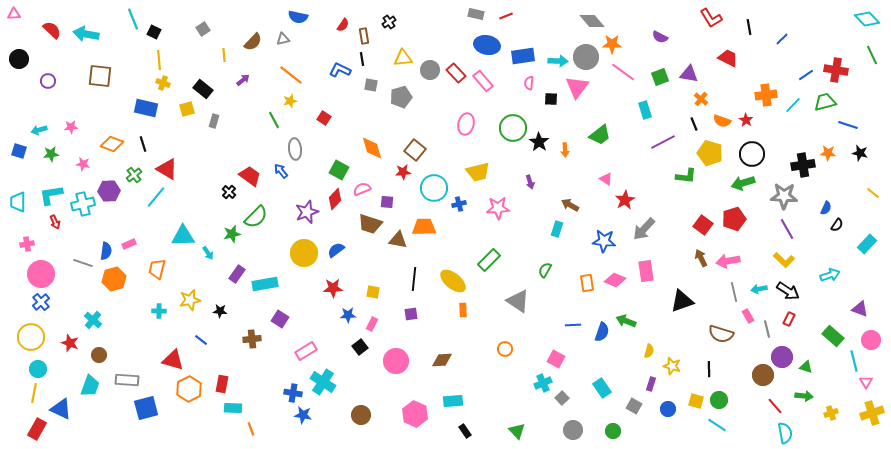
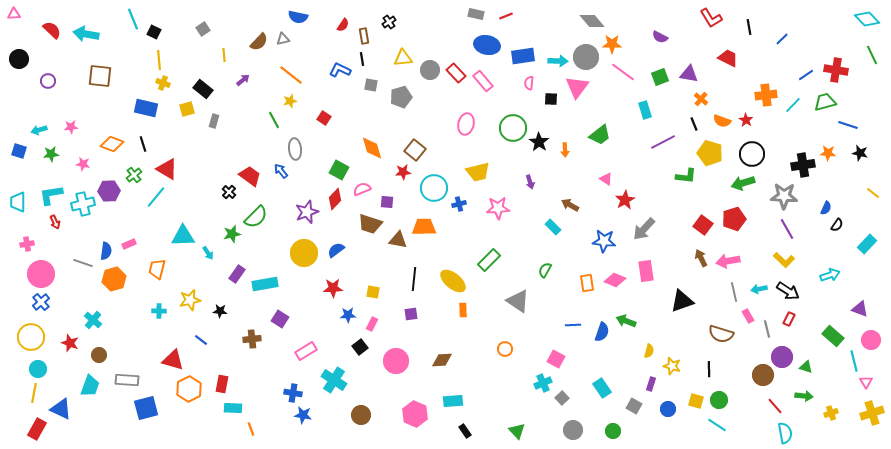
brown semicircle at (253, 42): moved 6 px right
cyan rectangle at (557, 229): moved 4 px left, 2 px up; rotated 63 degrees counterclockwise
cyan cross at (323, 382): moved 11 px right, 2 px up
